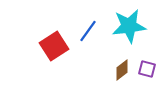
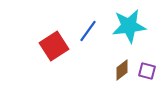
purple square: moved 2 px down
